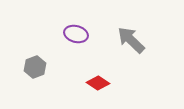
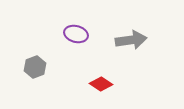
gray arrow: rotated 128 degrees clockwise
red diamond: moved 3 px right, 1 px down
